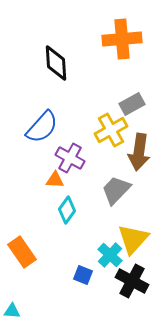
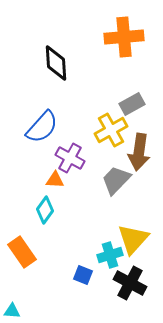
orange cross: moved 2 px right, 2 px up
gray trapezoid: moved 10 px up
cyan diamond: moved 22 px left
cyan cross: rotated 30 degrees clockwise
black cross: moved 2 px left, 2 px down
